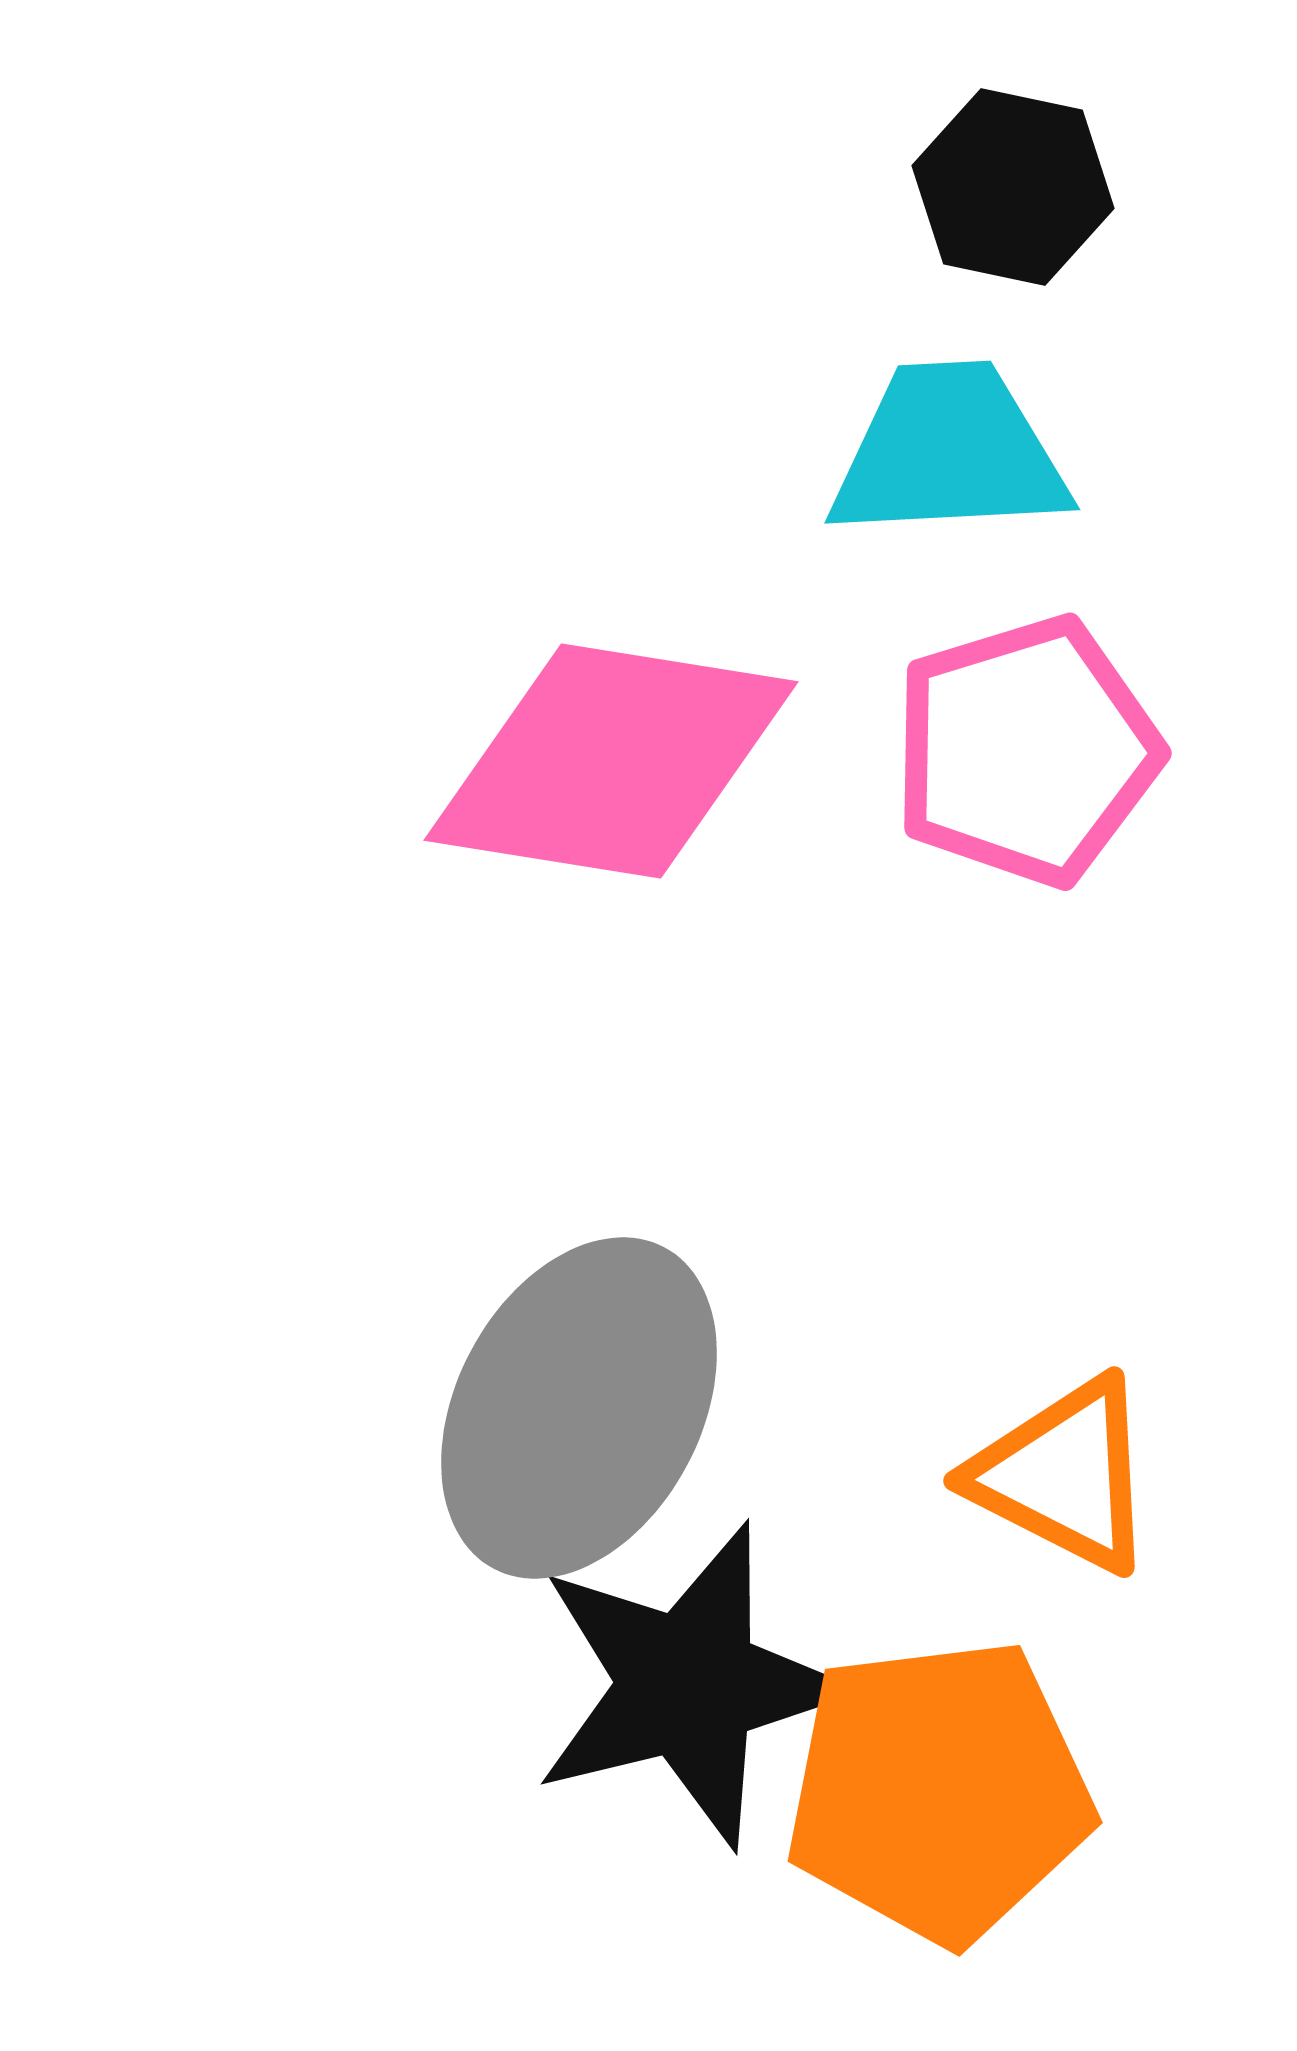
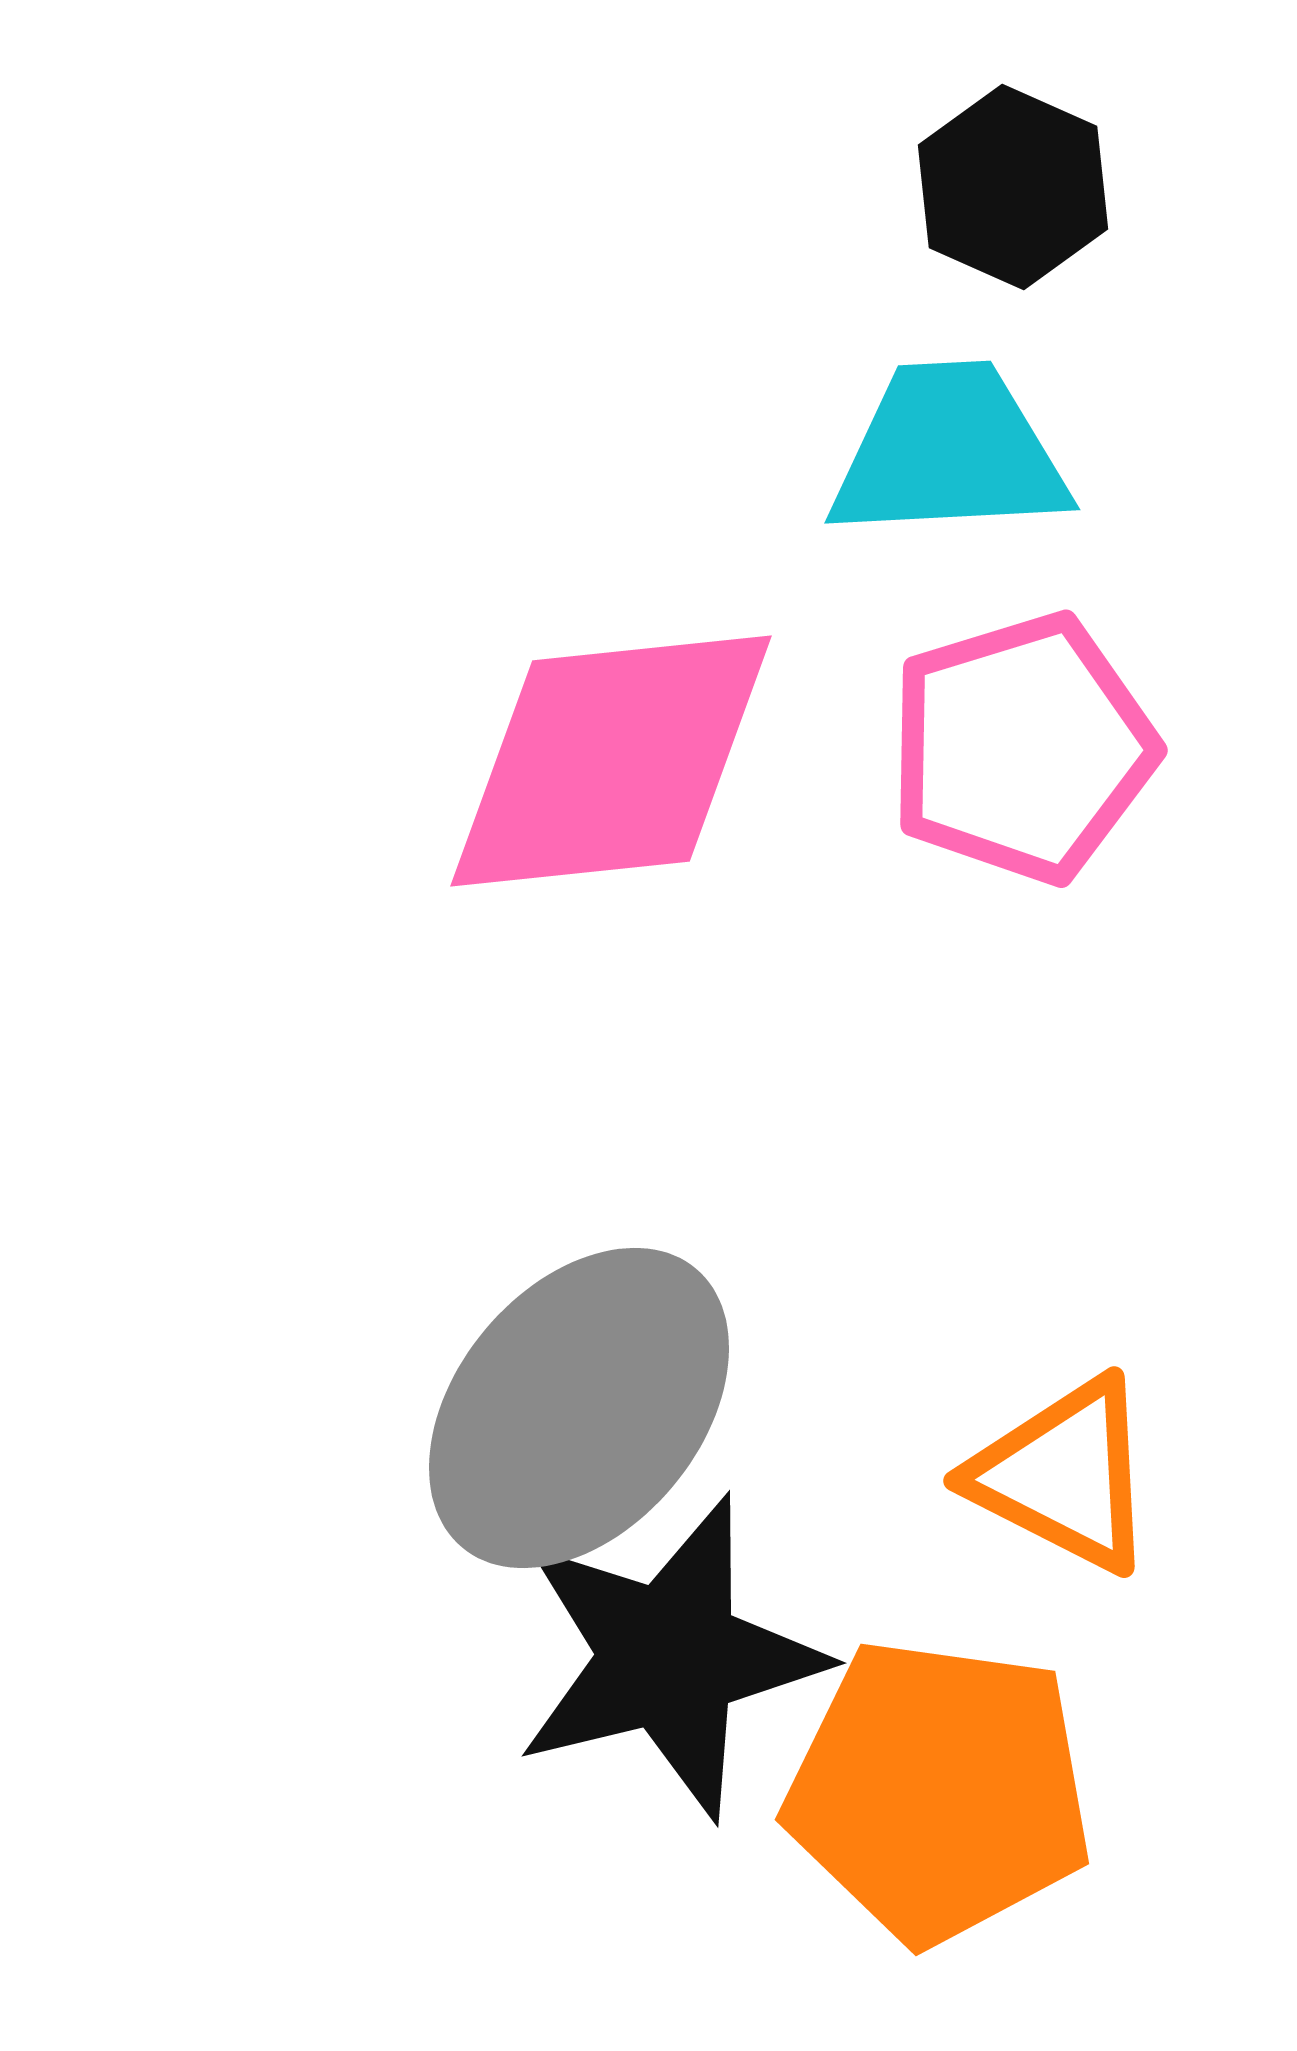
black hexagon: rotated 12 degrees clockwise
pink pentagon: moved 4 px left, 3 px up
pink diamond: rotated 15 degrees counterclockwise
gray ellipse: rotated 12 degrees clockwise
black star: moved 19 px left, 28 px up
orange pentagon: rotated 15 degrees clockwise
